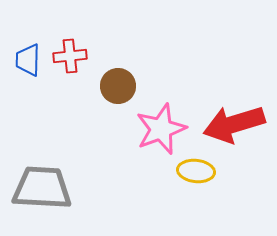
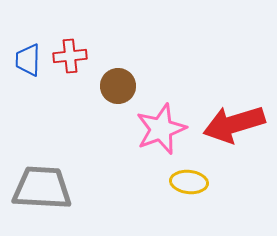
yellow ellipse: moved 7 px left, 11 px down
